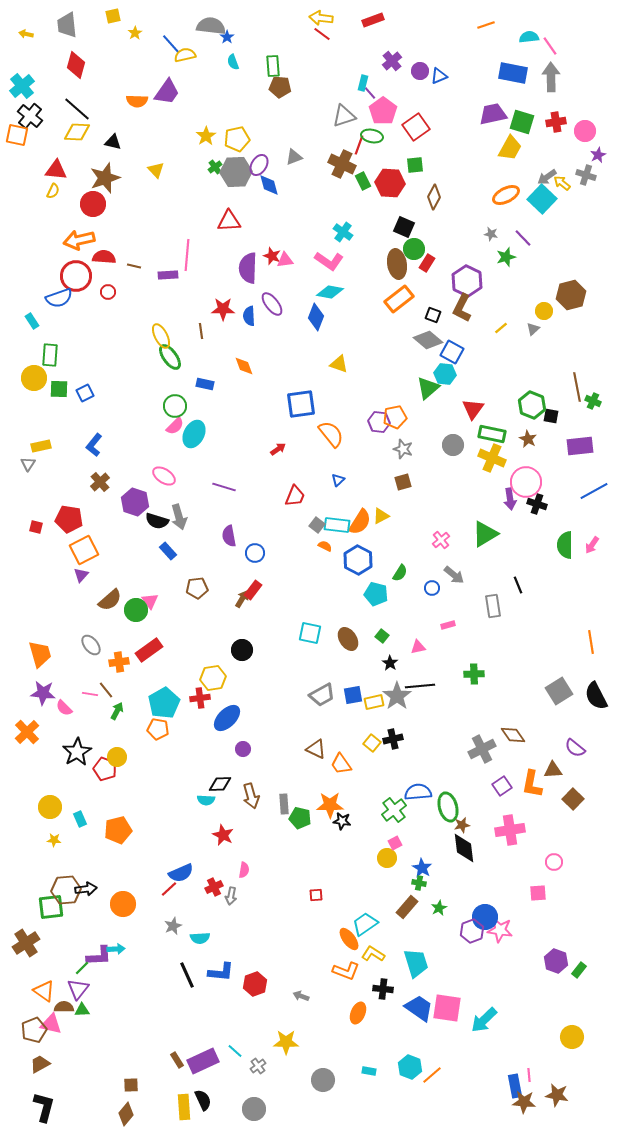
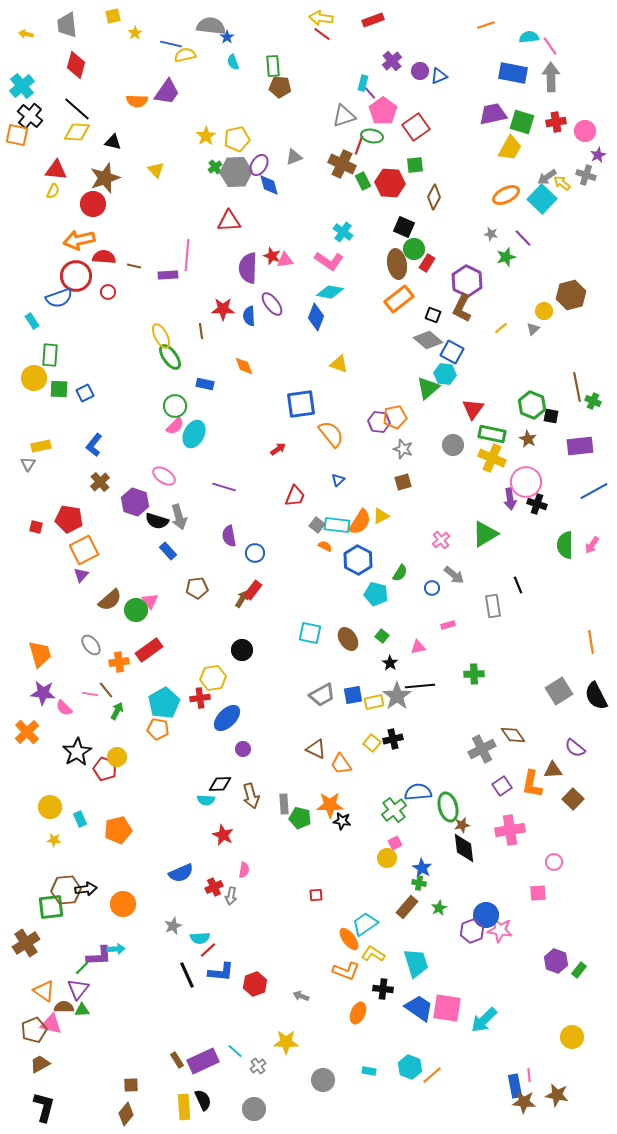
blue line at (171, 44): rotated 35 degrees counterclockwise
red line at (169, 889): moved 39 px right, 61 px down
blue circle at (485, 917): moved 1 px right, 2 px up
